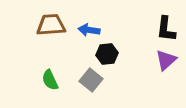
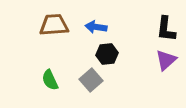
brown trapezoid: moved 3 px right
blue arrow: moved 7 px right, 3 px up
gray square: rotated 10 degrees clockwise
